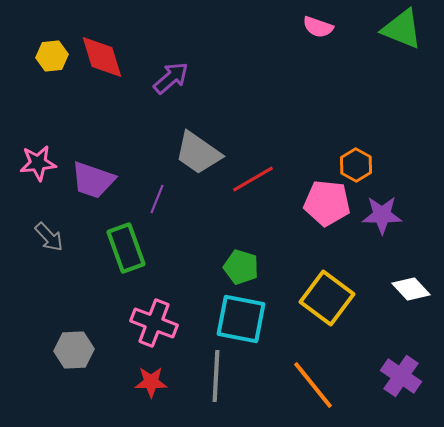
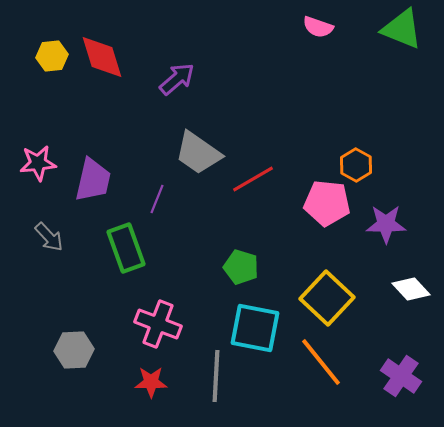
purple arrow: moved 6 px right, 1 px down
purple trapezoid: rotated 96 degrees counterclockwise
purple star: moved 4 px right, 9 px down
yellow square: rotated 6 degrees clockwise
cyan square: moved 14 px right, 9 px down
pink cross: moved 4 px right, 1 px down
orange line: moved 8 px right, 23 px up
